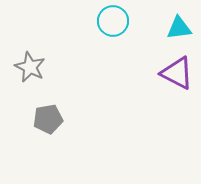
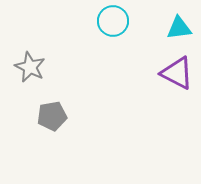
gray pentagon: moved 4 px right, 3 px up
